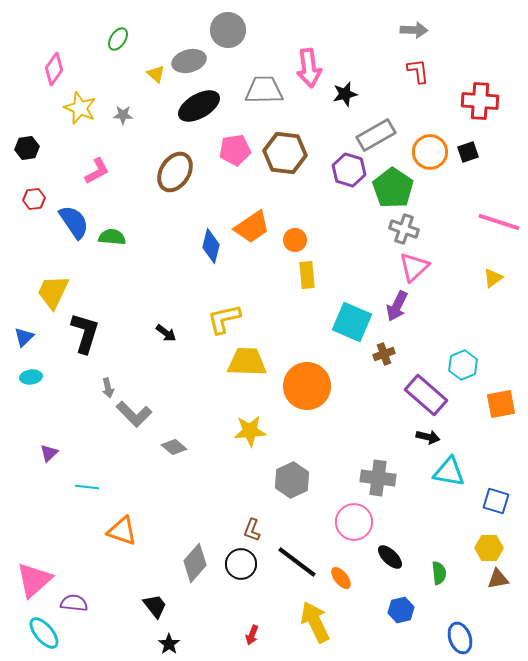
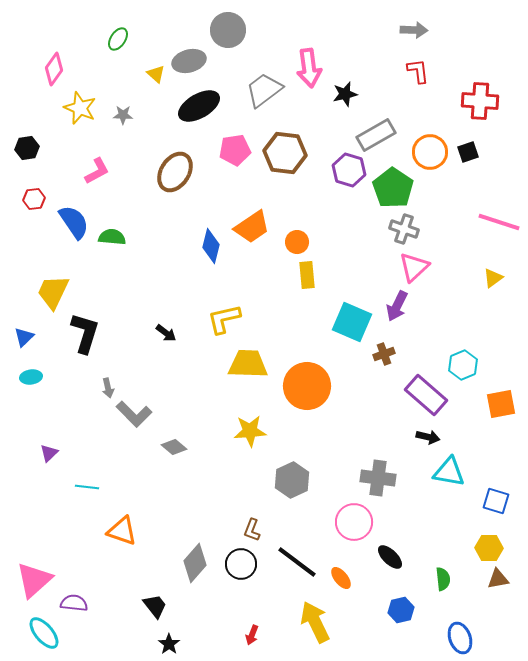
gray trapezoid at (264, 90): rotated 36 degrees counterclockwise
orange circle at (295, 240): moved 2 px right, 2 px down
yellow trapezoid at (247, 362): moved 1 px right, 2 px down
green semicircle at (439, 573): moved 4 px right, 6 px down
